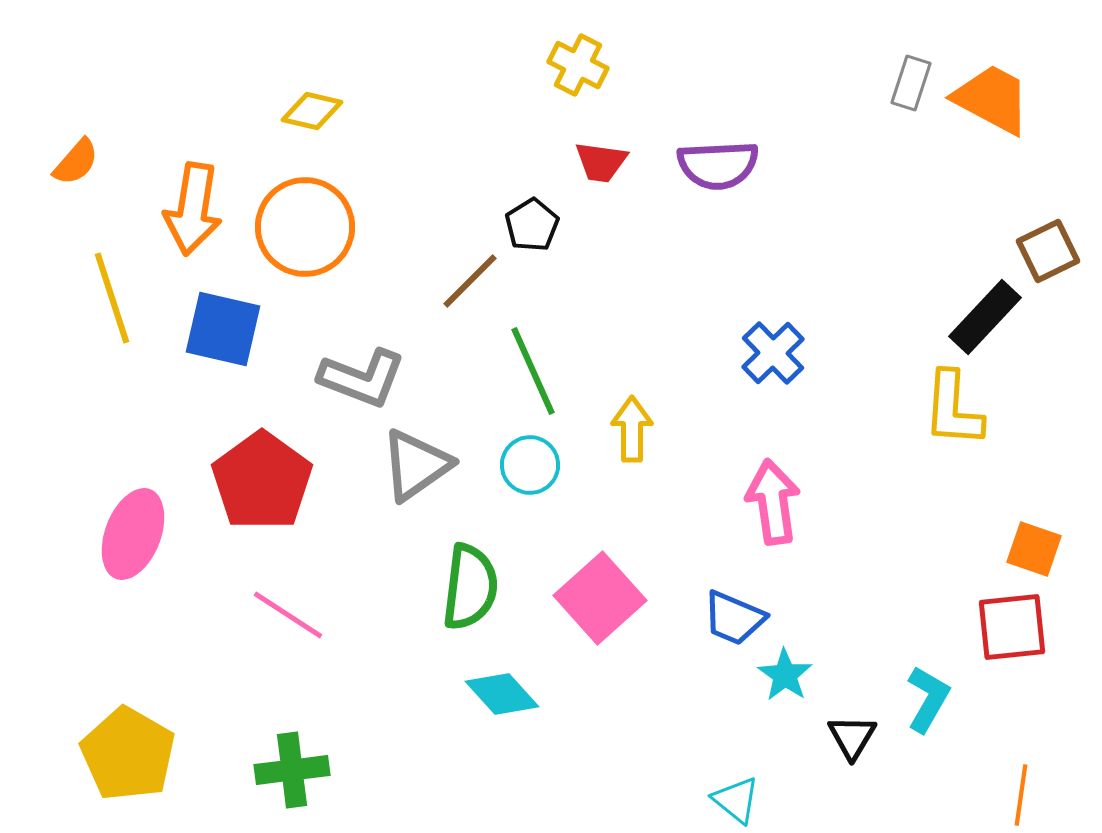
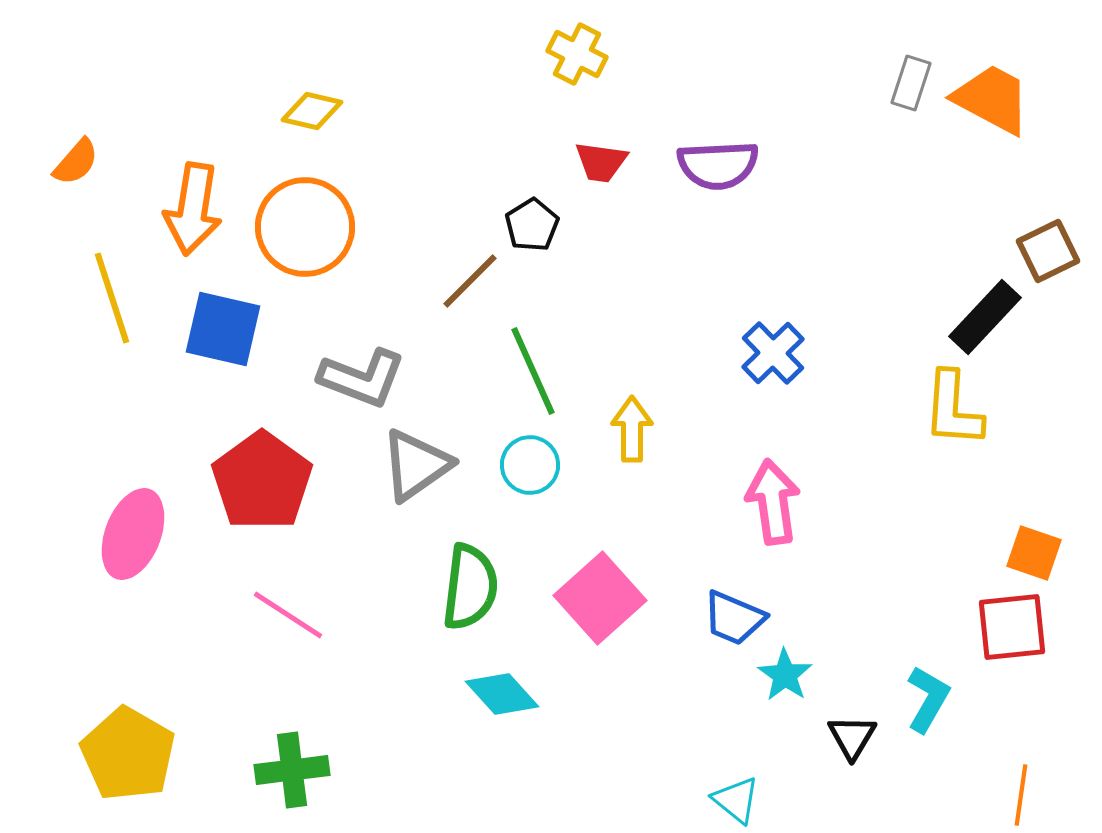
yellow cross: moved 1 px left, 11 px up
orange square: moved 4 px down
